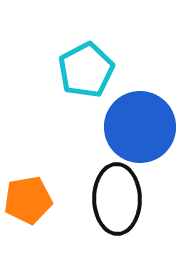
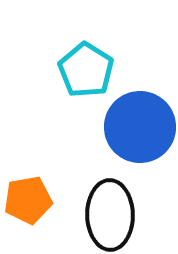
cyan pentagon: rotated 12 degrees counterclockwise
black ellipse: moved 7 px left, 16 px down
